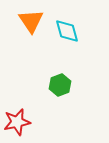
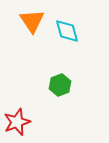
orange triangle: moved 1 px right
red star: rotated 8 degrees counterclockwise
